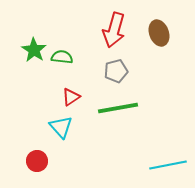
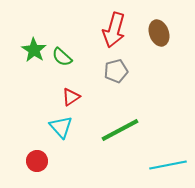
green semicircle: rotated 145 degrees counterclockwise
green line: moved 2 px right, 22 px down; rotated 18 degrees counterclockwise
